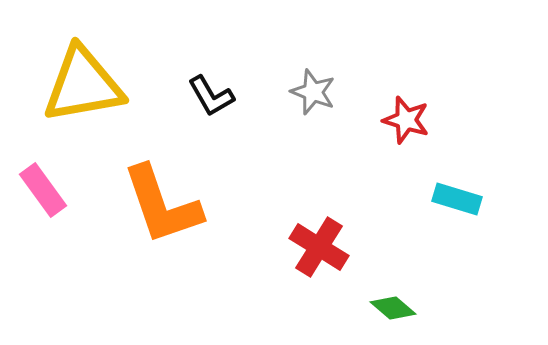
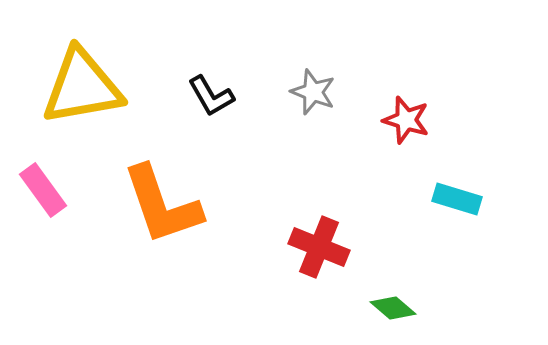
yellow triangle: moved 1 px left, 2 px down
red cross: rotated 10 degrees counterclockwise
